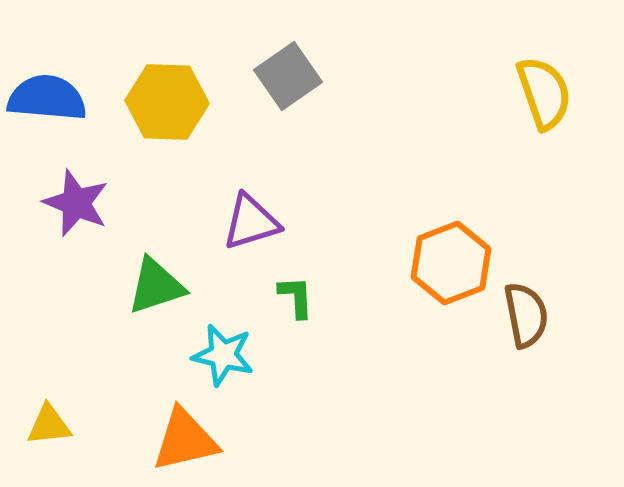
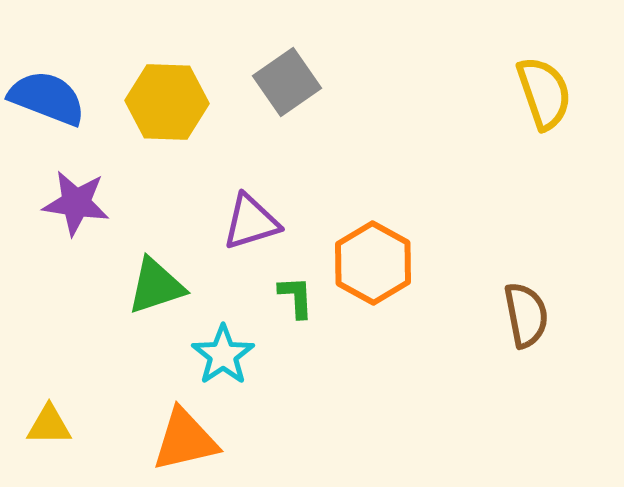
gray square: moved 1 px left, 6 px down
blue semicircle: rotated 16 degrees clockwise
purple star: rotated 14 degrees counterclockwise
orange hexagon: moved 78 px left; rotated 10 degrees counterclockwise
cyan star: rotated 24 degrees clockwise
yellow triangle: rotated 6 degrees clockwise
